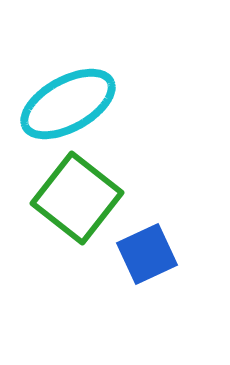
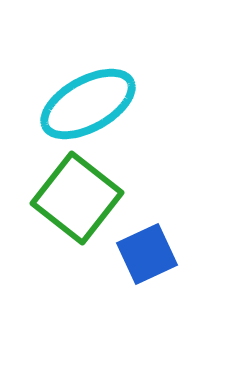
cyan ellipse: moved 20 px right
